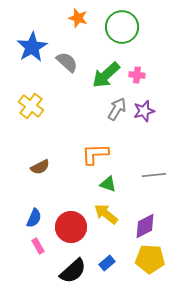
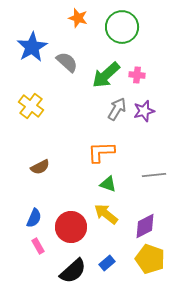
orange L-shape: moved 6 px right, 2 px up
yellow pentagon: rotated 16 degrees clockwise
